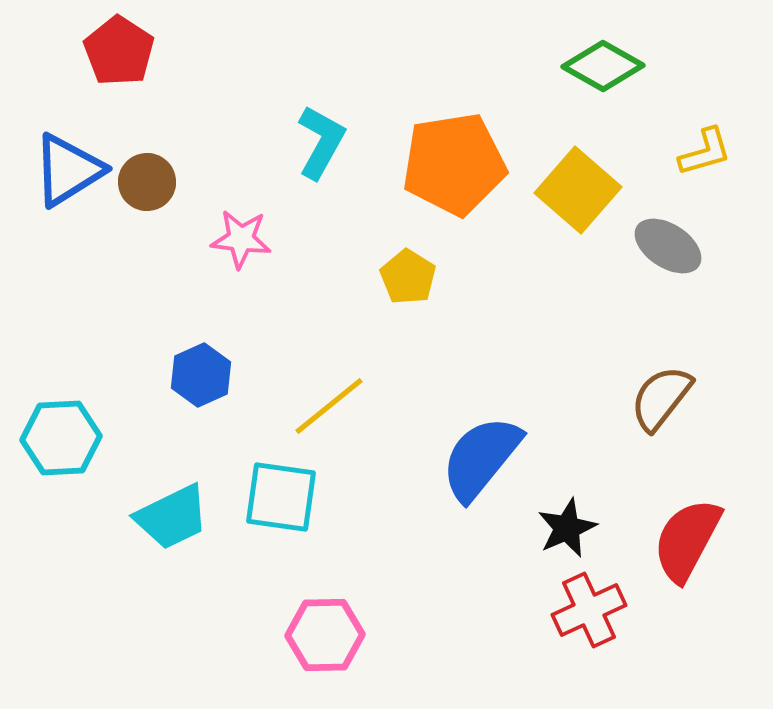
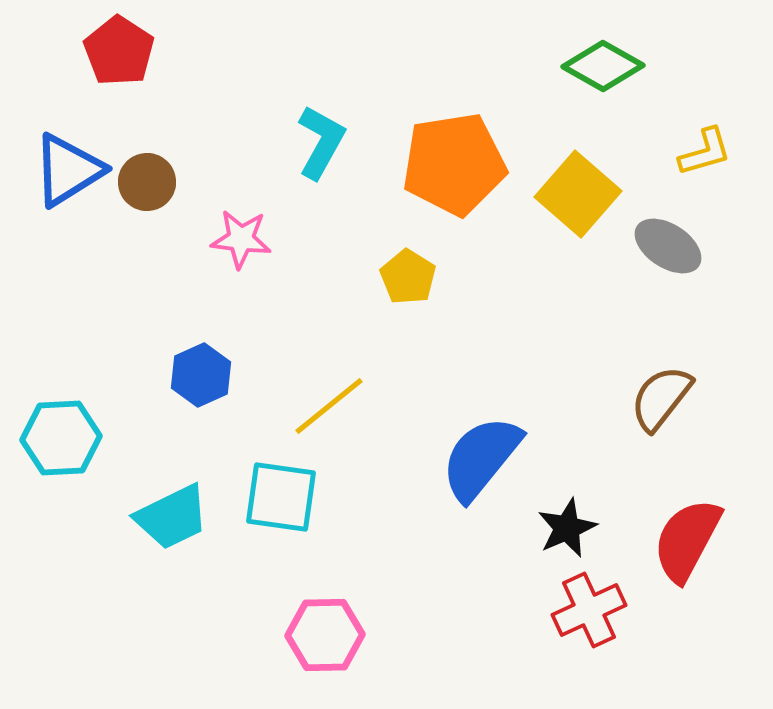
yellow square: moved 4 px down
